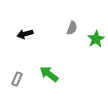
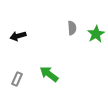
gray semicircle: rotated 24 degrees counterclockwise
black arrow: moved 7 px left, 2 px down
green star: moved 5 px up
